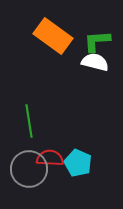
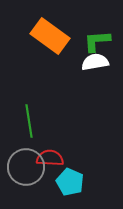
orange rectangle: moved 3 px left
white semicircle: rotated 24 degrees counterclockwise
cyan pentagon: moved 8 px left, 19 px down
gray circle: moved 3 px left, 2 px up
